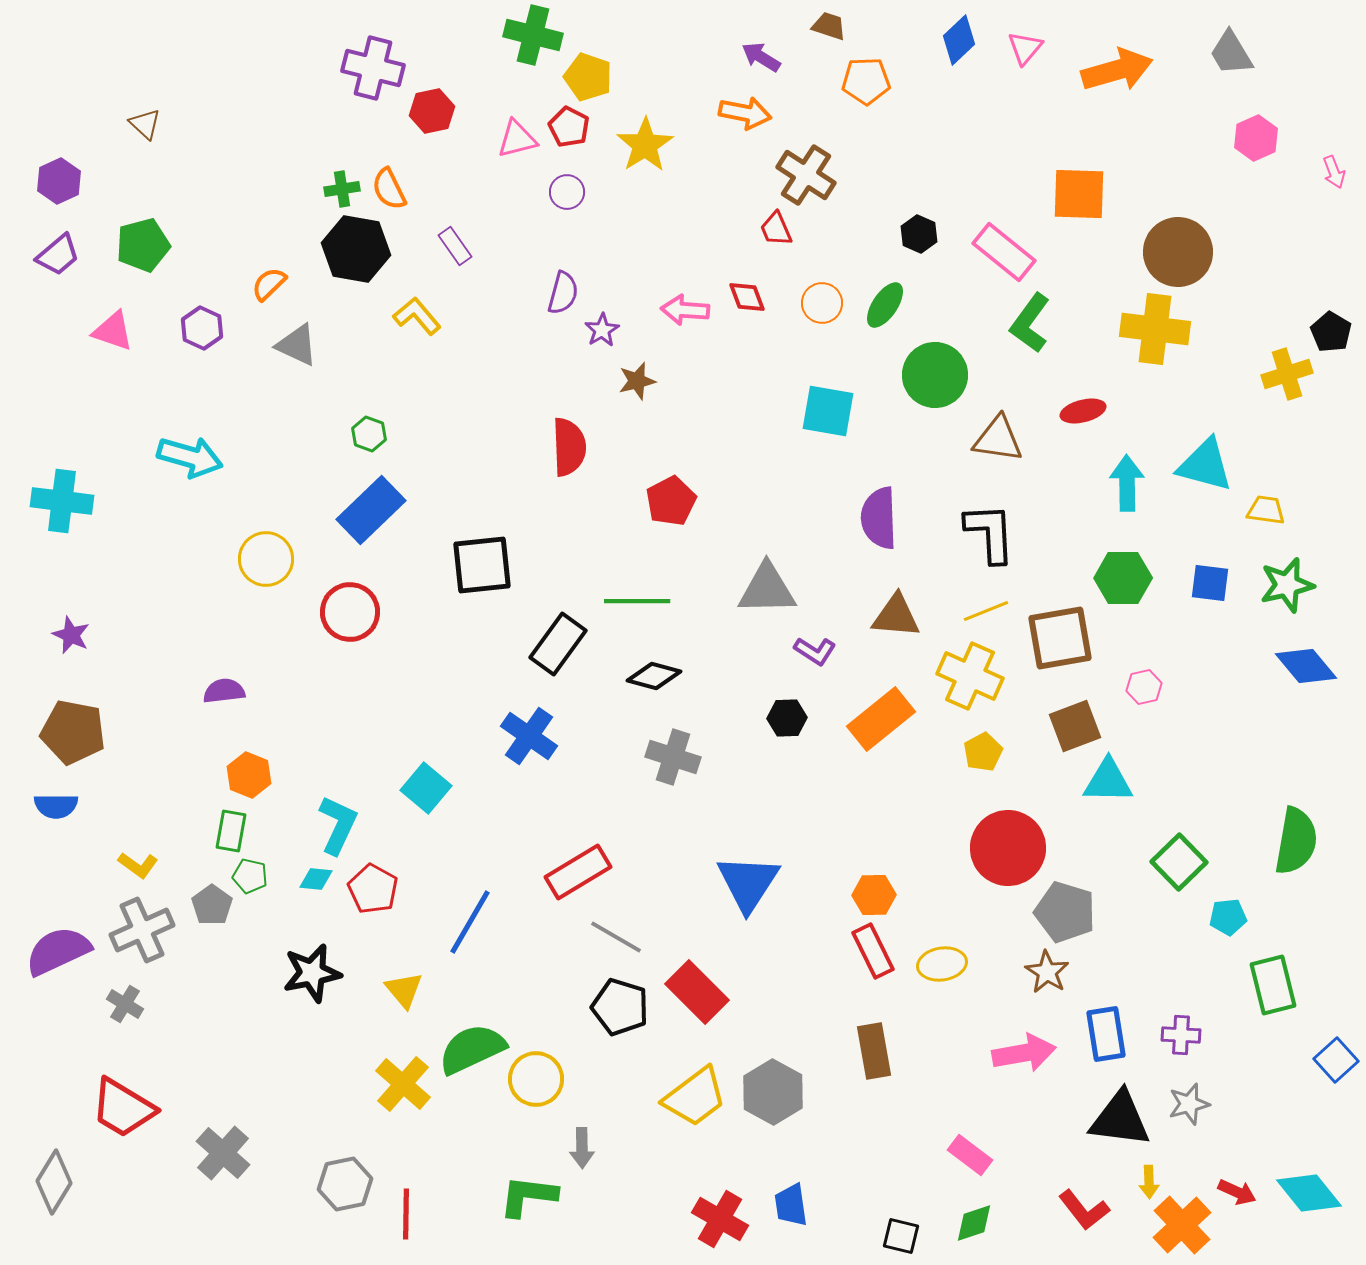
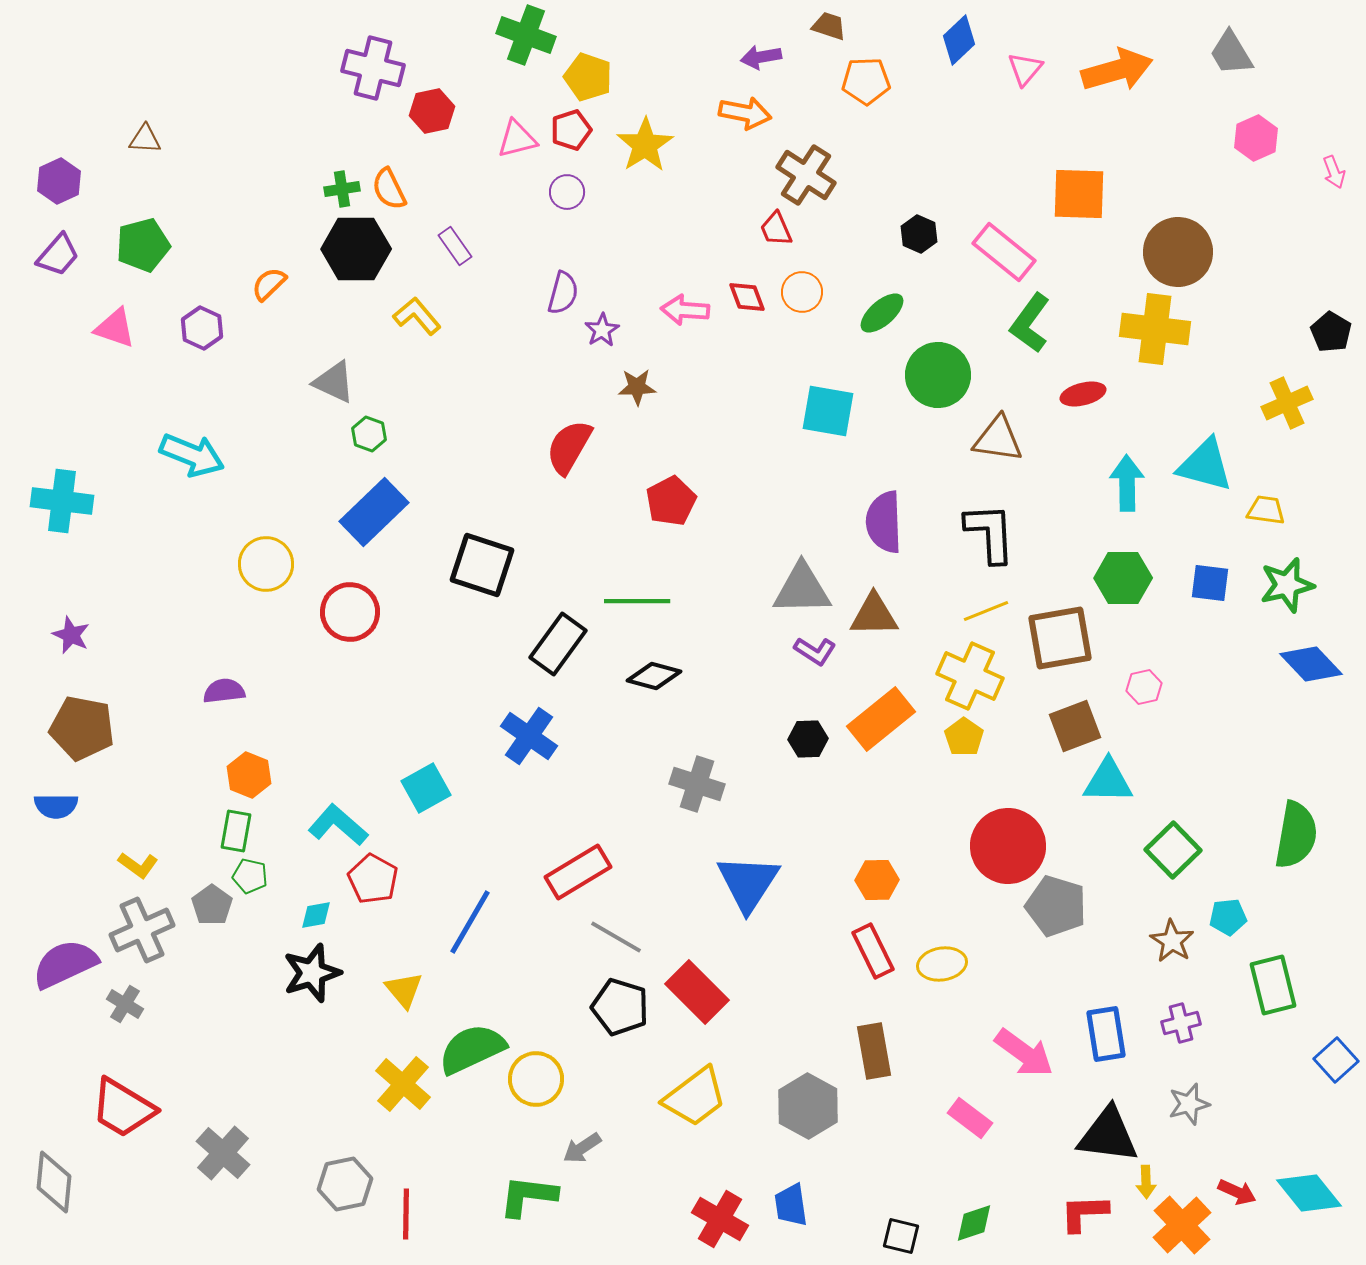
green cross at (533, 35): moved 7 px left; rotated 6 degrees clockwise
pink triangle at (1025, 48): moved 21 px down
purple arrow at (761, 57): rotated 42 degrees counterclockwise
brown triangle at (145, 124): moved 15 px down; rotated 40 degrees counterclockwise
red pentagon at (569, 127): moved 2 px right, 3 px down; rotated 27 degrees clockwise
black hexagon at (356, 249): rotated 10 degrees counterclockwise
purple trapezoid at (58, 255): rotated 9 degrees counterclockwise
orange circle at (822, 303): moved 20 px left, 11 px up
green ellipse at (885, 305): moved 3 px left, 8 px down; rotated 15 degrees clockwise
pink triangle at (113, 331): moved 2 px right, 3 px up
gray triangle at (297, 345): moved 37 px right, 37 px down
yellow cross at (1287, 374): moved 29 px down; rotated 6 degrees counterclockwise
green circle at (935, 375): moved 3 px right
brown star at (637, 381): moved 6 px down; rotated 12 degrees clockwise
red ellipse at (1083, 411): moved 17 px up
red semicircle at (569, 447): rotated 148 degrees counterclockwise
cyan arrow at (190, 457): moved 2 px right, 2 px up; rotated 6 degrees clockwise
blue rectangle at (371, 510): moved 3 px right, 2 px down
purple semicircle at (879, 518): moved 5 px right, 4 px down
yellow circle at (266, 559): moved 5 px down
black square at (482, 565): rotated 24 degrees clockwise
gray triangle at (767, 589): moved 35 px right
brown triangle at (896, 616): moved 22 px left, 1 px up; rotated 6 degrees counterclockwise
blue diamond at (1306, 666): moved 5 px right, 2 px up; rotated 4 degrees counterclockwise
black hexagon at (787, 718): moved 21 px right, 21 px down
brown pentagon at (73, 732): moved 9 px right, 4 px up
yellow pentagon at (983, 752): moved 19 px left, 15 px up; rotated 9 degrees counterclockwise
gray cross at (673, 757): moved 24 px right, 27 px down
cyan square at (426, 788): rotated 21 degrees clockwise
cyan L-shape at (338, 825): rotated 74 degrees counterclockwise
green rectangle at (231, 831): moved 5 px right
green semicircle at (1296, 841): moved 6 px up
red circle at (1008, 848): moved 2 px up
green square at (1179, 862): moved 6 px left, 12 px up
cyan diamond at (316, 879): moved 36 px down; rotated 16 degrees counterclockwise
red pentagon at (373, 889): moved 10 px up
orange hexagon at (874, 895): moved 3 px right, 15 px up
gray pentagon at (1065, 912): moved 9 px left, 6 px up
purple semicircle at (58, 951): moved 7 px right, 13 px down
brown star at (1047, 972): moved 125 px right, 31 px up
black star at (312, 973): rotated 6 degrees counterclockwise
purple cross at (1181, 1035): moved 12 px up; rotated 18 degrees counterclockwise
pink arrow at (1024, 1053): rotated 46 degrees clockwise
gray hexagon at (773, 1092): moved 35 px right, 14 px down
black triangle at (1120, 1119): moved 12 px left, 16 px down
gray arrow at (582, 1148): rotated 57 degrees clockwise
pink rectangle at (970, 1155): moved 37 px up
gray diamond at (54, 1182): rotated 26 degrees counterclockwise
yellow arrow at (1149, 1182): moved 3 px left
red L-shape at (1084, 1210): moved 3 px down; rotated 126 degrees clockwise
